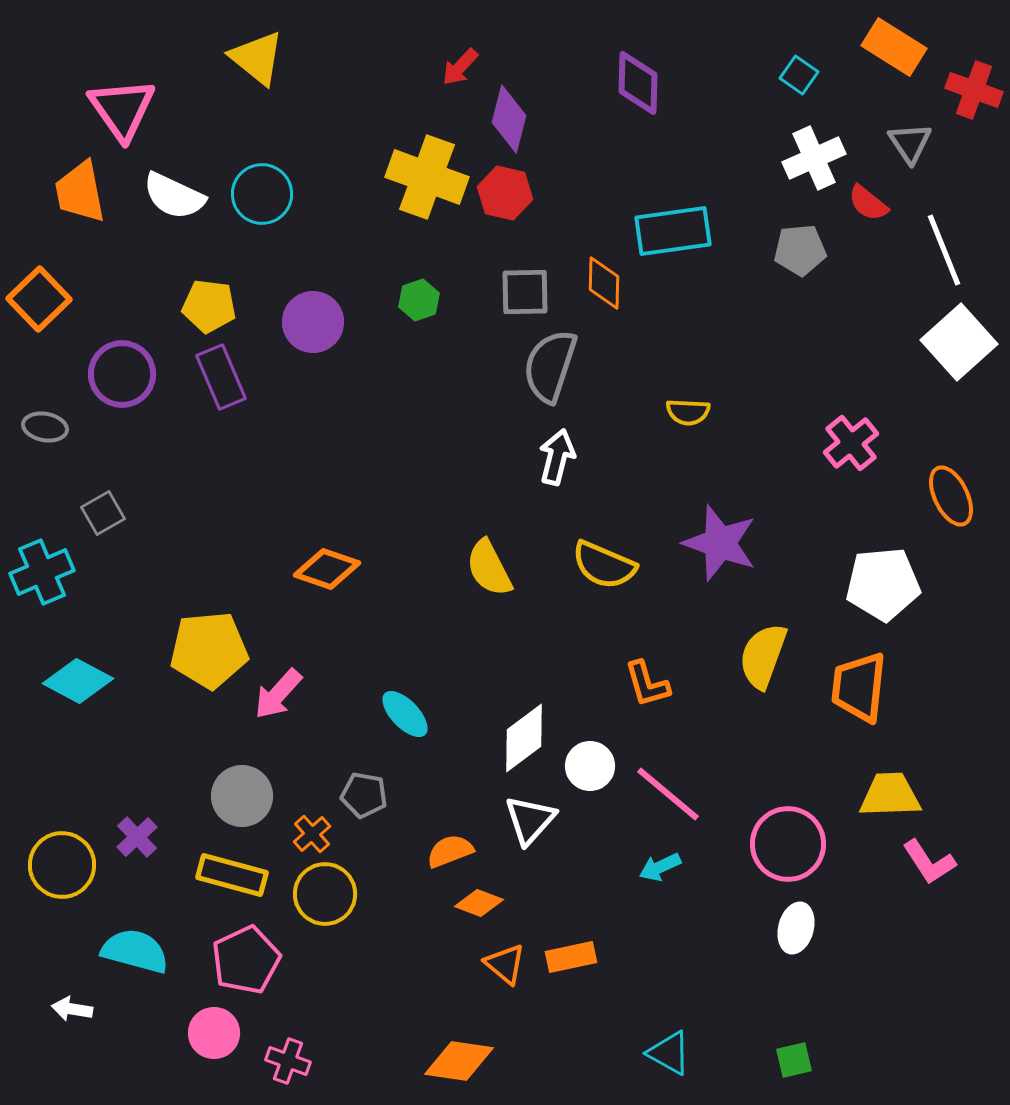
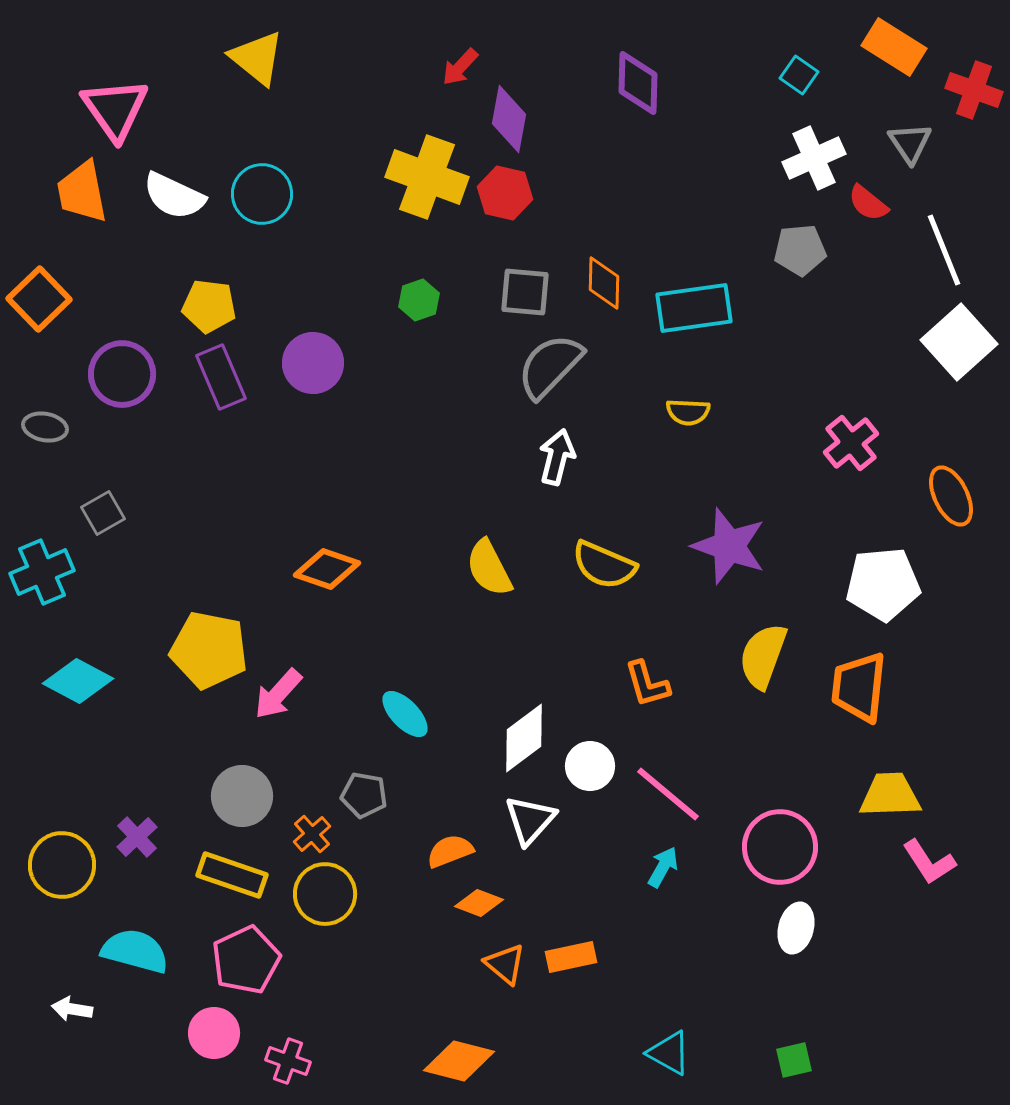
pink triangle at (122, 109): moved 7 px left
purple diamond at (509, 119): rotated 4 degrees counterclockwise
orange trapezoid at (80, 192): moved 2 px right
cyan rectangle at (673, 231): moved 21 px right, 77 px down
gray square at (525, 292): rotated 6 degrees clockwise
purple circle at (313, 322): moved 41 px down
gray semicircle at (550, 366): rotated 26 degrees clockwise
purple star at (720, 543): moved 9 px right, 3 px down
yellow pentagon at (209, 650): rotated 16 degrees clockwise
pink circle at (788, 844): moved 8 px left, 3 px down
cyan arrow at (660, 867): moved 3 px right; rotated 144 degrees clockwise
yellow rectangle at (232, 875): rotated 4 degrees clockwise
orange diamond at (459, 1061): rotated 6 degrees clockwise
